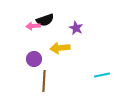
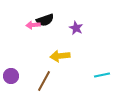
pink arrow: moved 1 px up
yellow arrow: moved 8 px down
purple circle: moved 23 px left, 17 px down
brown line: rotated 25 degrees clockwise
